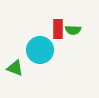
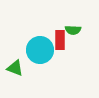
red rectangle: moved 2 px right, 11 px down
